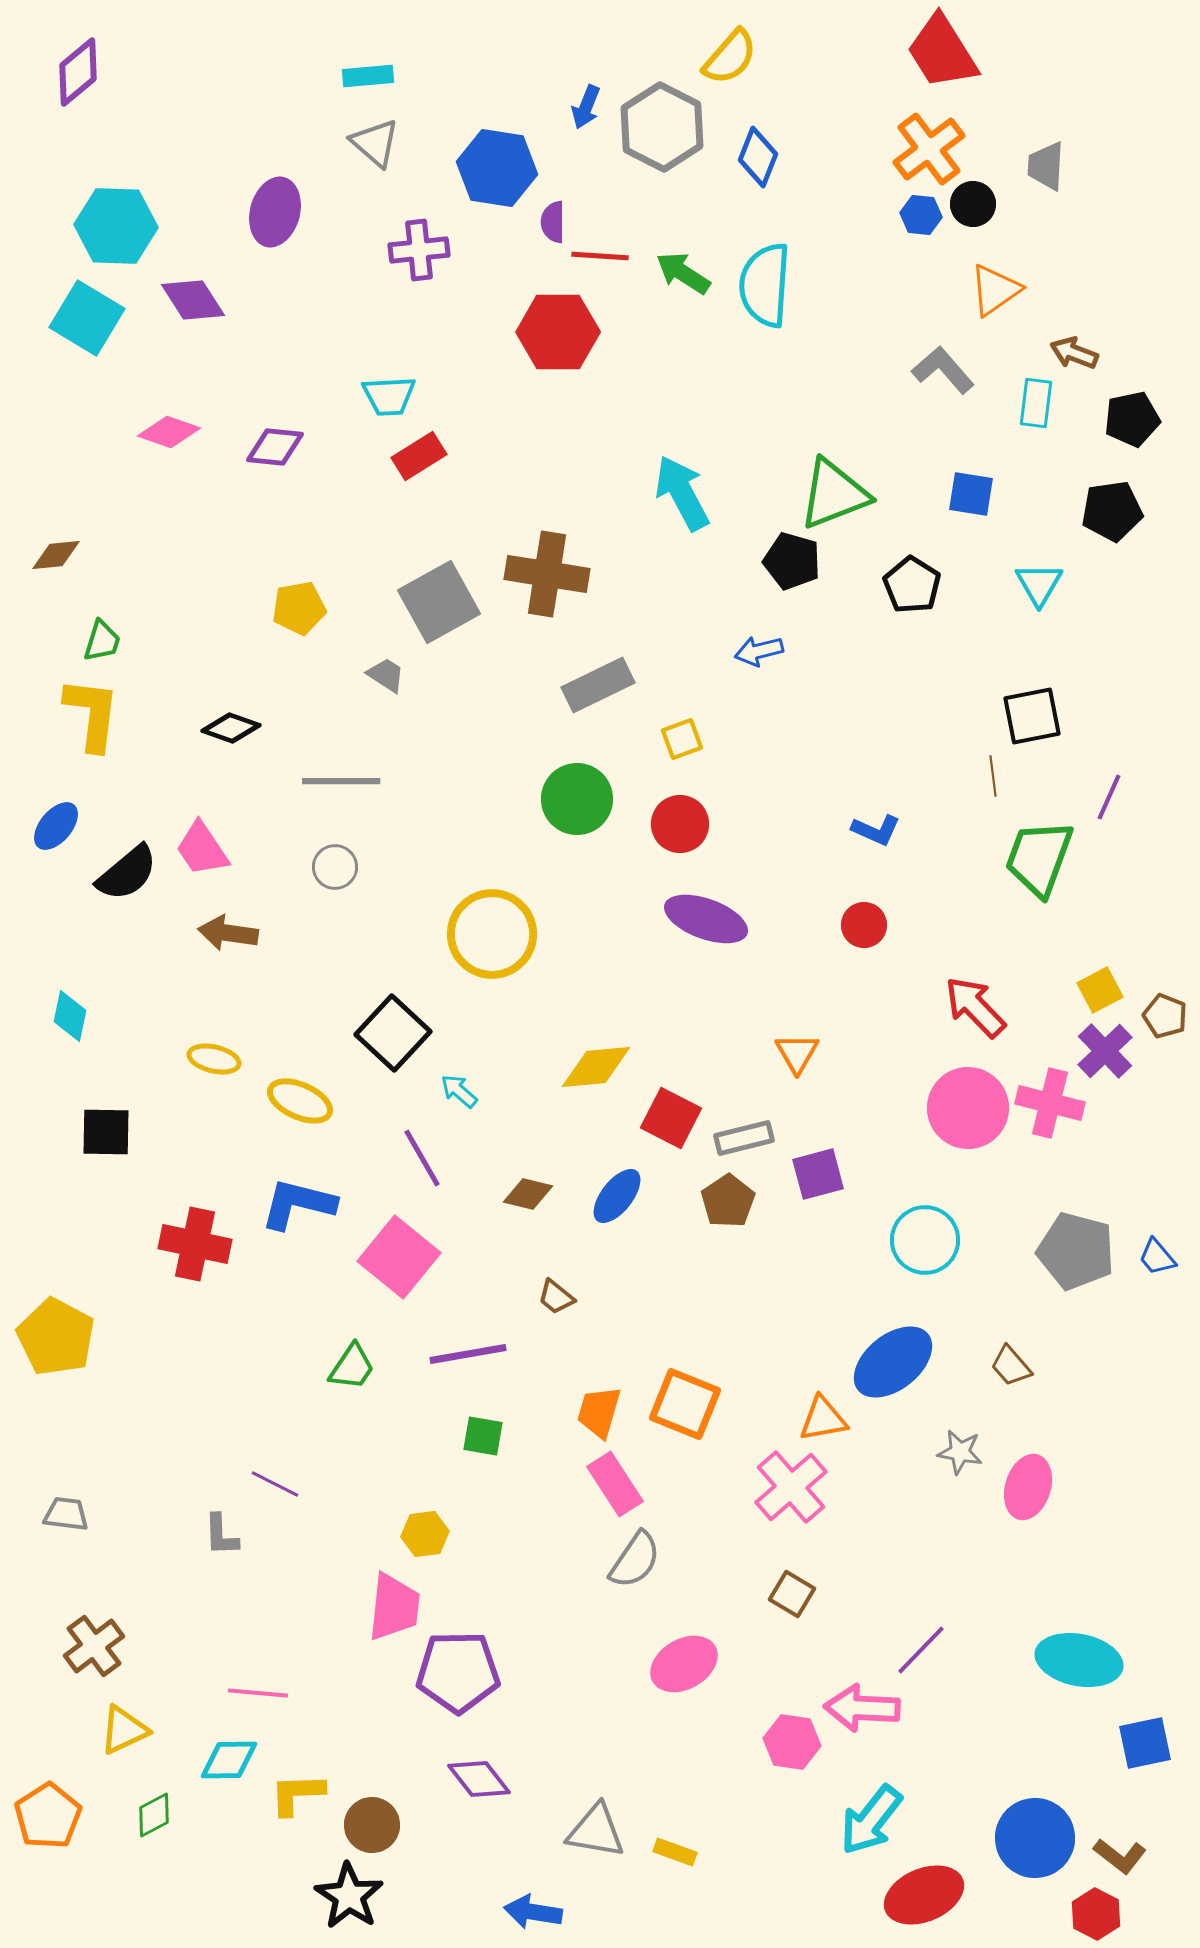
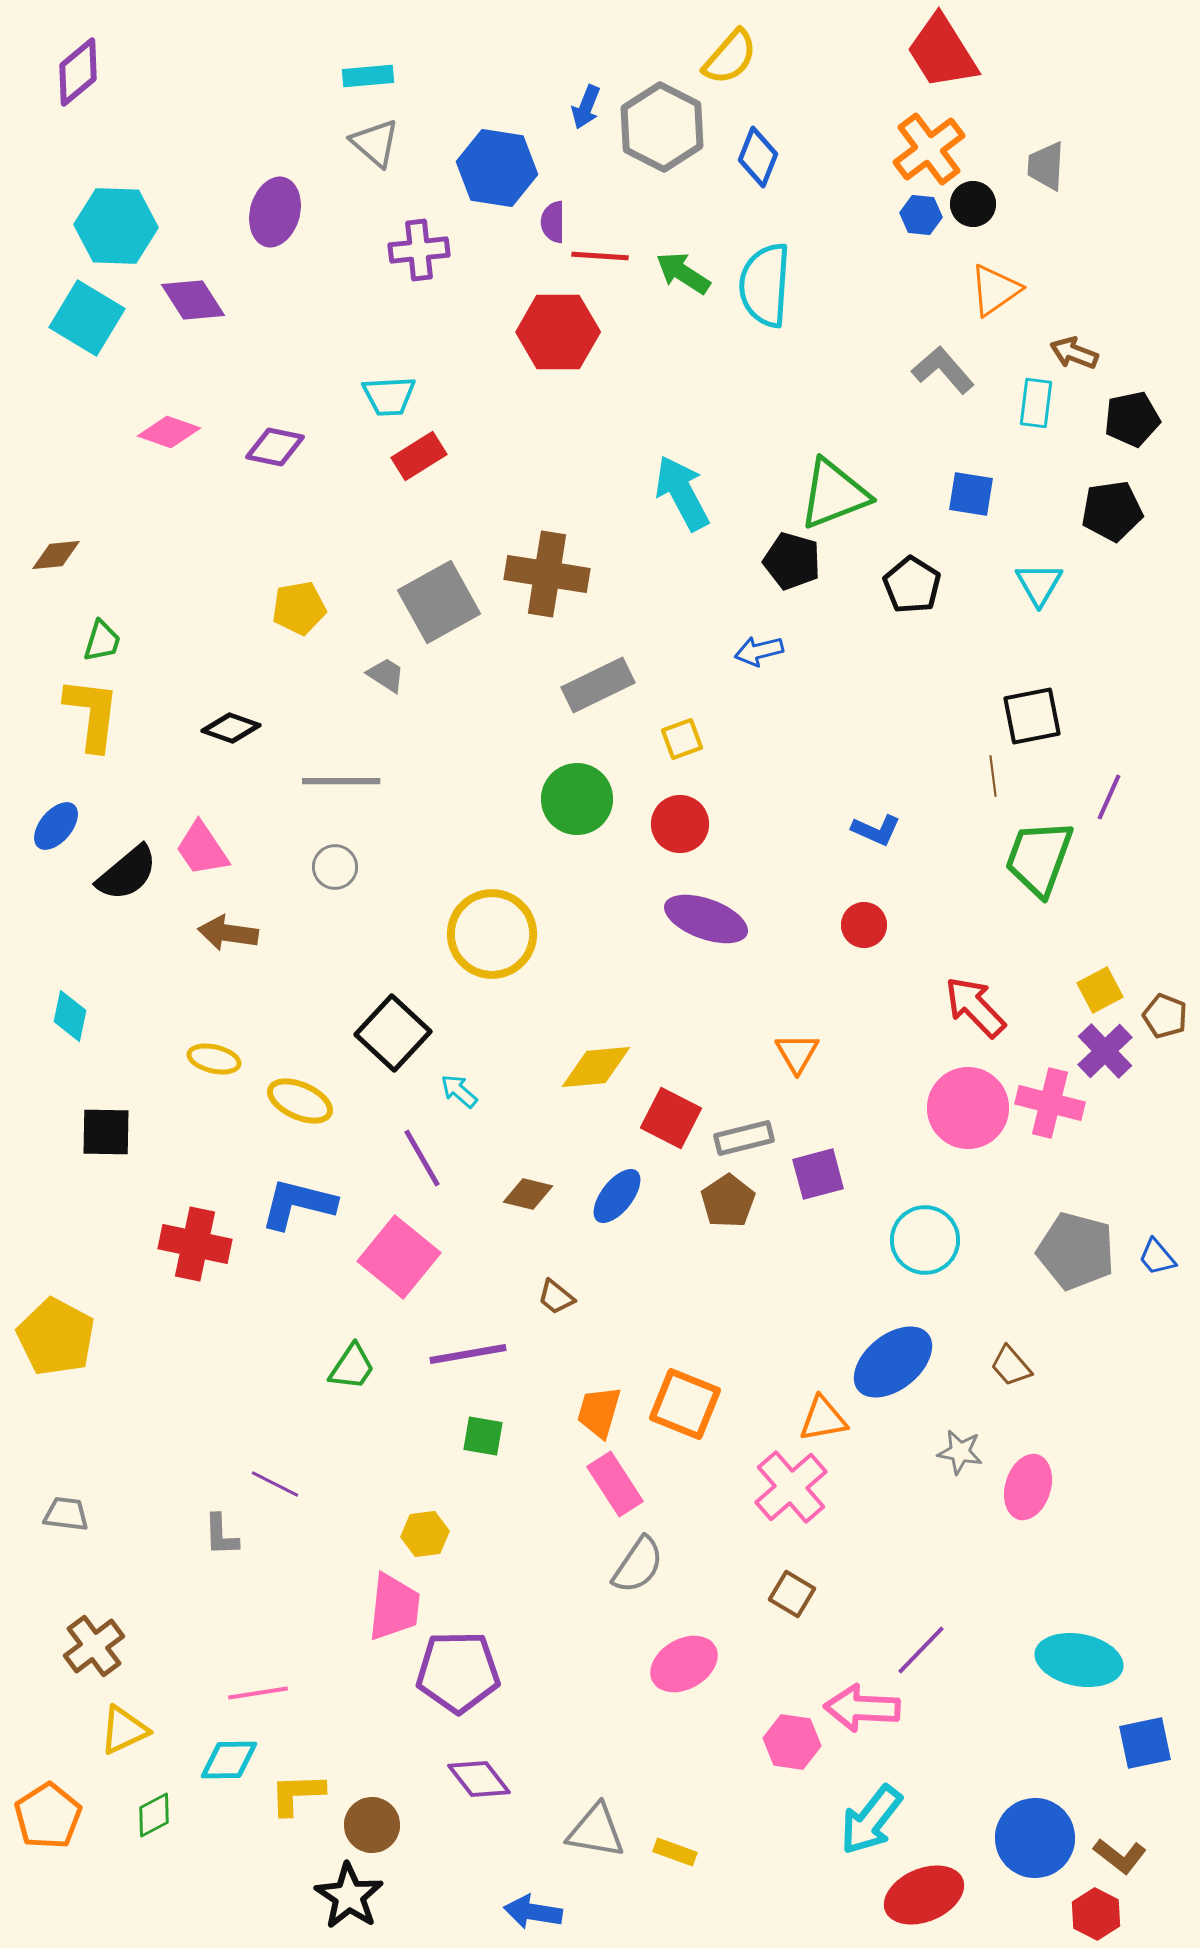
purple diamond at (275, 447): rotated 6 degrees clockwise
gray semicircle at (635, 1560): moved 3 px right, 5 px down
pink line at (258, 1693): rotated 14 degrees counterclockwise
